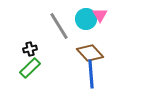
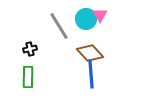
green rectangle: moved 2 px left, 9 px down; rotated 45 degrees counterclockwise
